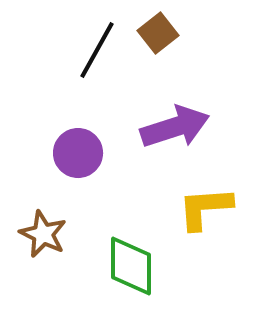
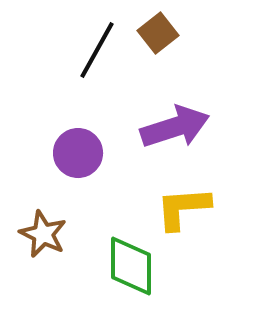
yellow L-shape: moved 22 px left
